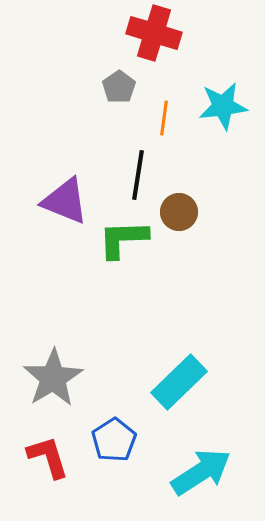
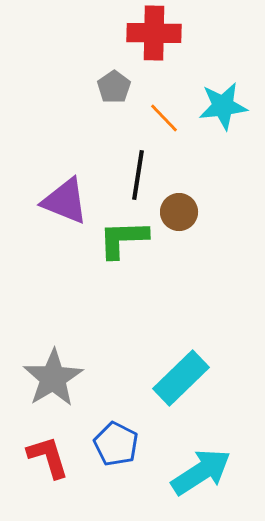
red cross: rotated 16 degrees counterclockwise
gray pentagon: moved 5 px left
orange line: rotated 52 degrees counterclockwise
cyan rectangle: moved 2 px right, 4 px up
blue pentagon: moved 2 px right, 4 px down; rotated 12 degrees counterclockwise
